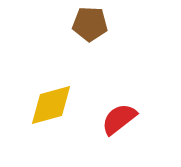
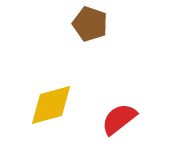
brown pentagon: rotated 16 degrees clockwise
